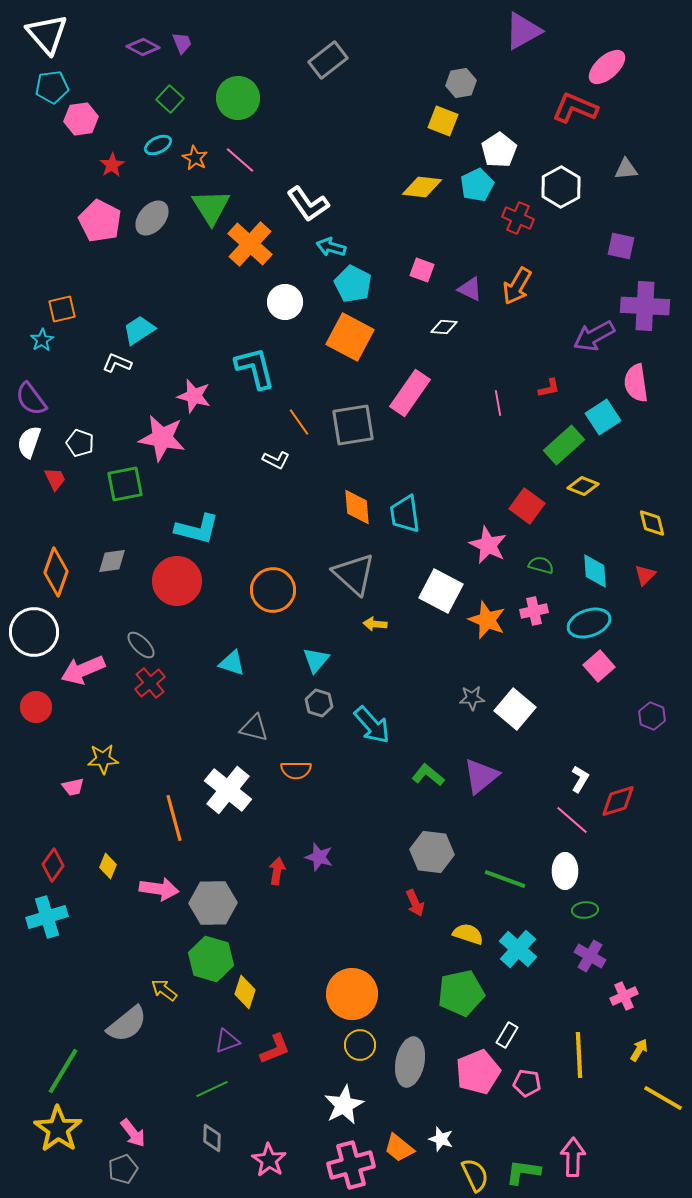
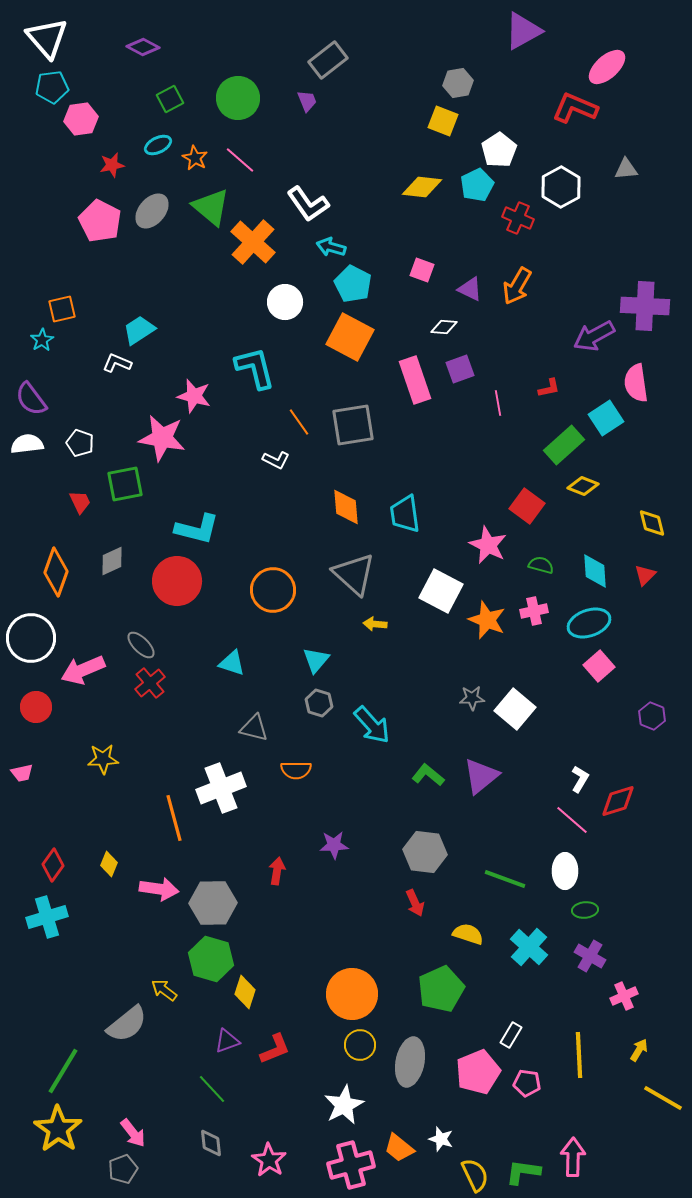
white triangle at (47, 34): moved 4 px down
purple trapezoid at (182, 43): moved 125 px right, 58 px down
gray hexagon at (461, 83): moved 3 px left
green square at (170, 99): rotated 20 degrees clockwise
red star at (112, 165): rotated 20 degrees clockwise
green triangle at (211, 207): rotated 18 degrees counterclockwise
gray ellipse at (152, 218): moved 7 px up
orange cross at (250, 244): moved 3 px right, 2 px up
purple square at (621, 246): moved 161 px left, 123 px down; rotated 32 degrees counterclockwise
pink rectangle at (410, 393): moved 5 px right, 13 px up; rotated 54 degrees counterclockwise
cyan square at (603, 417): moved 3 px right, 1 px down
white semicircle at (29, 442): moved 2 px left, 2 px down; rotated 64 degrees clockwise
red trapezoid at (55, 479): moved 25 px right, 23 px down
orange diamond at (357, 507): moved 11 px left
gray diamond at (112, 561): rotated 16 degrees counterclockwise
white circle at (34, 632): moved 3 px left, 6 px down
pink trapezoid at (73, 787): moved 51 px left, 14 px up
white cross at (228, 790): moved 7 px left, 2 px up; rotated 30 degrees clockwise
gray hexagon at (432, 852): moved 7 px left
purple star at (319, 857): moved 15 px right, 12 px up; rotated 20 degrees counterclockwise
yellow diamond at (108, 866): moved 1 px right, 2 px up
cyan cross at (518, 949): moved 11 px right, 2 px up
green pentagon at (461, 993): moved 20 px left, 4 px up; rotated 12 degrees counterclockwise
white rectangle at (507, 1035): moved 4 px right
green line at (212, 1089): rotated 72 degrees clockwise
gray diamond at (212, 1138): moved 1 px left, 5 px down; rotated 8 degrees counterclockwise
